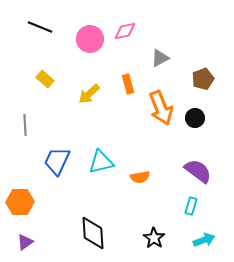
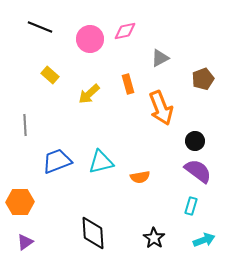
yellow rectangle: moved 5 px right, 4 px up
black circle: moved 23 px down
blue trapezoid: rotated 44 degrees clockwise
